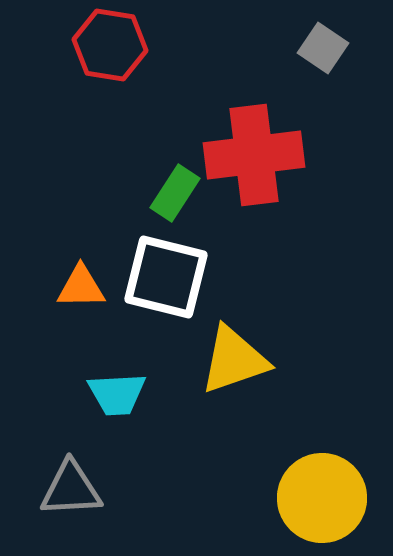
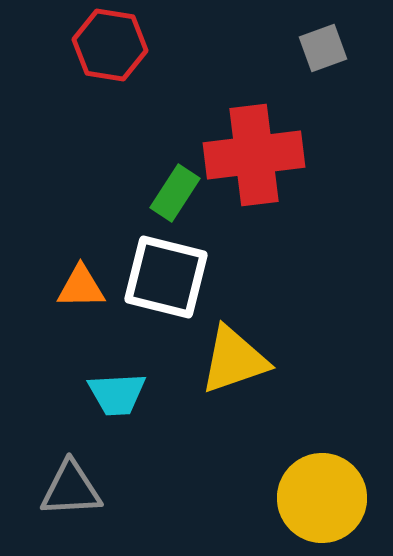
gray square: rotated 36 degrees clockwise
